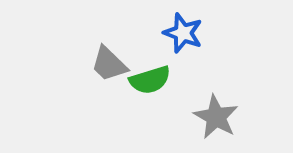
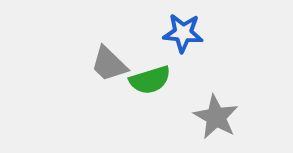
blue star: rotated 15 degrees counterclockwise
